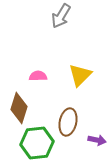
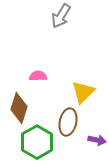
yellow triangle: moved 3 px right, 17 px down
green hexagon: moved 1 px up; rotated 24 degrees counterclockwise
